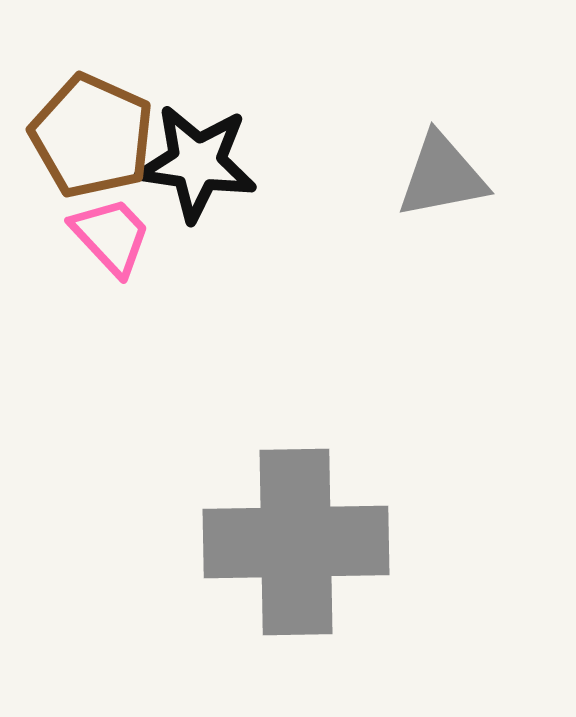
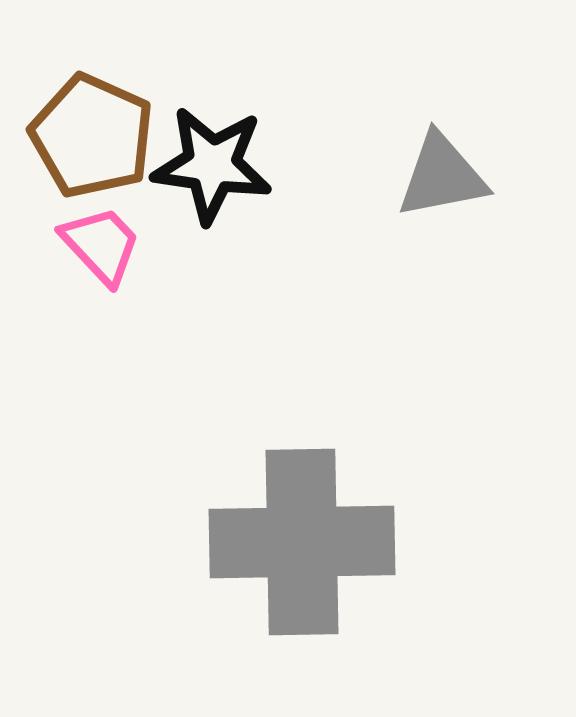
black star: moved 15 px right, 2 px down
pink trapezoid: moved 10 px left, 9 px down
gray cross: moved 6 px right
